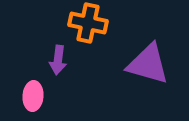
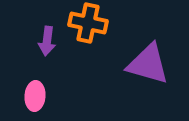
purple arrow: moved 11 px left, 19 px up
pink ellipse: moved 2 px right
